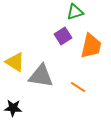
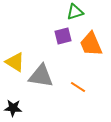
purple square: rotated 18 degrees clockwise
orange trapezoid: moved 2 px up; rotated 144 degrees clockwise
